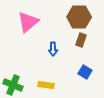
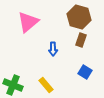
brown hexagon: rotated 15 degrees clockwise
yellow rectangle: rotated 42 degrees clockwise
